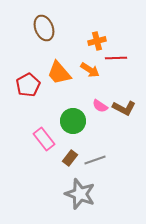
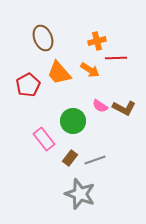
brown ellipse: moved 1 px left, 10 px down
